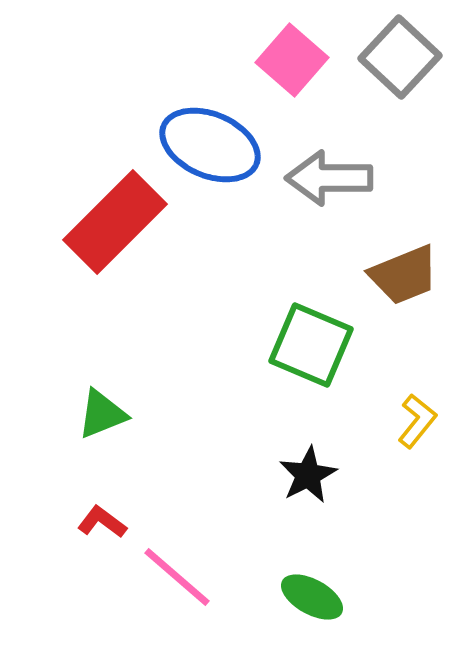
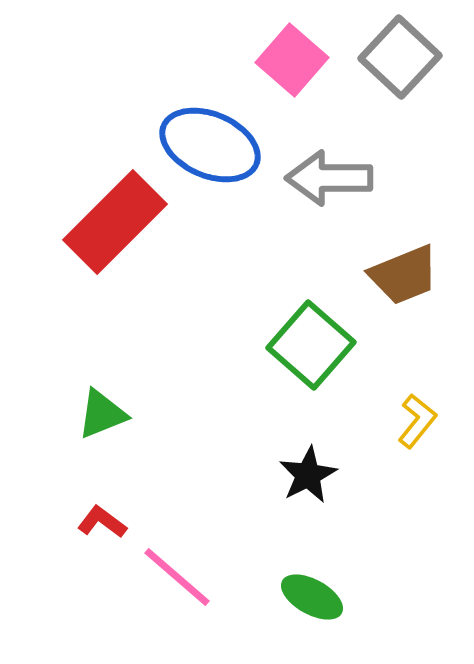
green square: rotated 18 degrees clockwise
